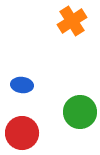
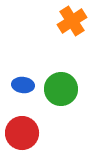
blue ellipse: moved 1 px right
green circle: moved 19 px left, 23 px up
